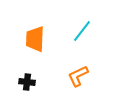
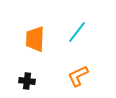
cyan line: moved 5 px left, 1 px down
black cross: moved 1 px up
